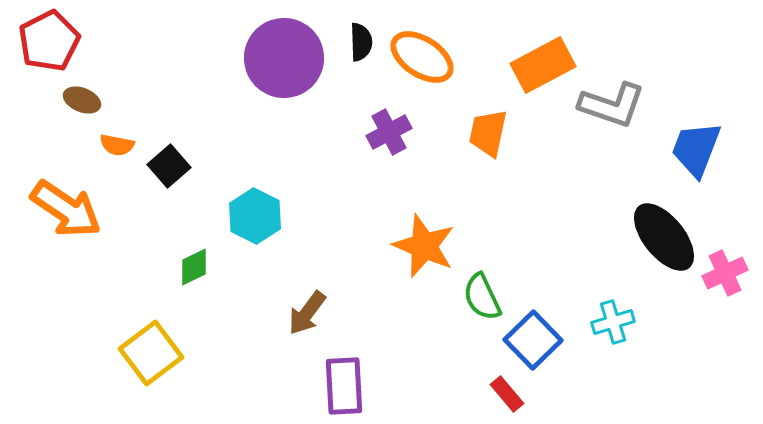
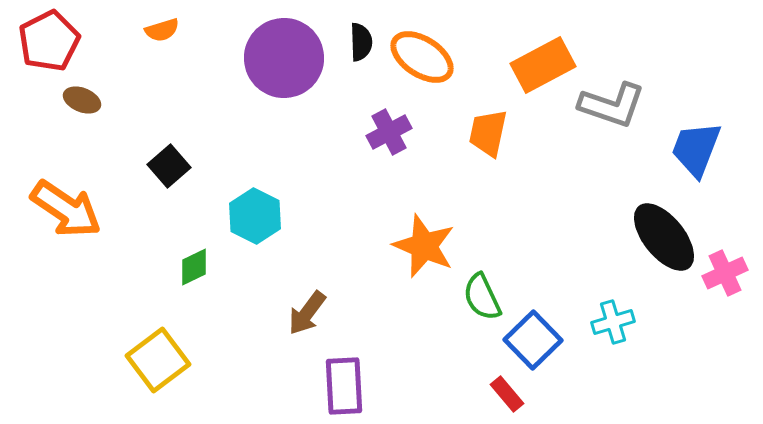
orange semicircle: moved 45 px right, 115 px up; rotated 28 degrees counterclockwise
yellow square: moved 7 px right, 7 px down
